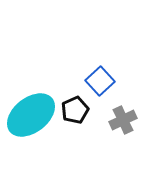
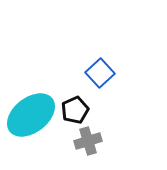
blue square: moved 8 px up
gray cross: moved 35 px left, 21 px down; rotated 8 degrees clockwise
